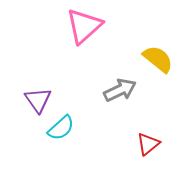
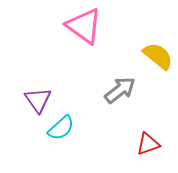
pink triangle: rotated 42 degrees counterclockwise
yellow semicircle: moved 3 px up
gray arrow: rotated 12 degrees counterclockwise
red triangle: rotated 20 degrees clockwise
